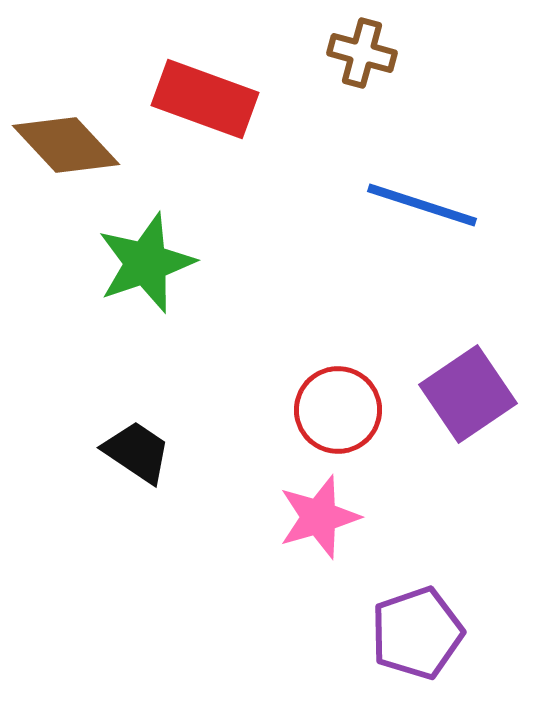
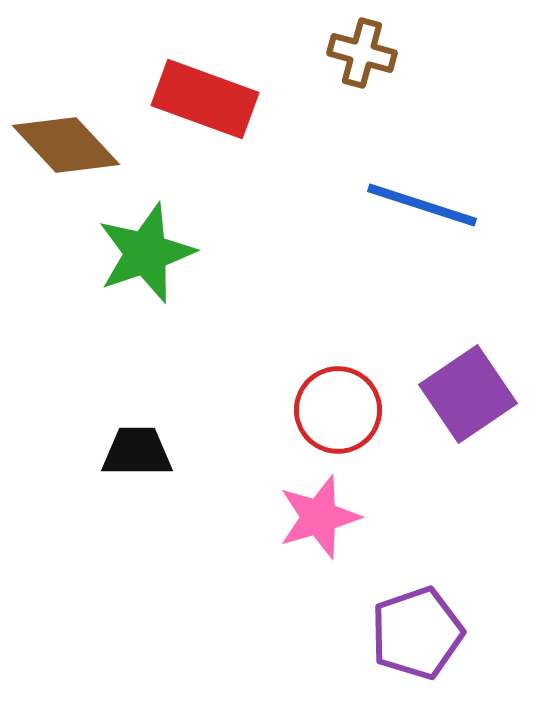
green star: moved 10 px up
black trapezoid: rotated 34 degrees counterclockwise
